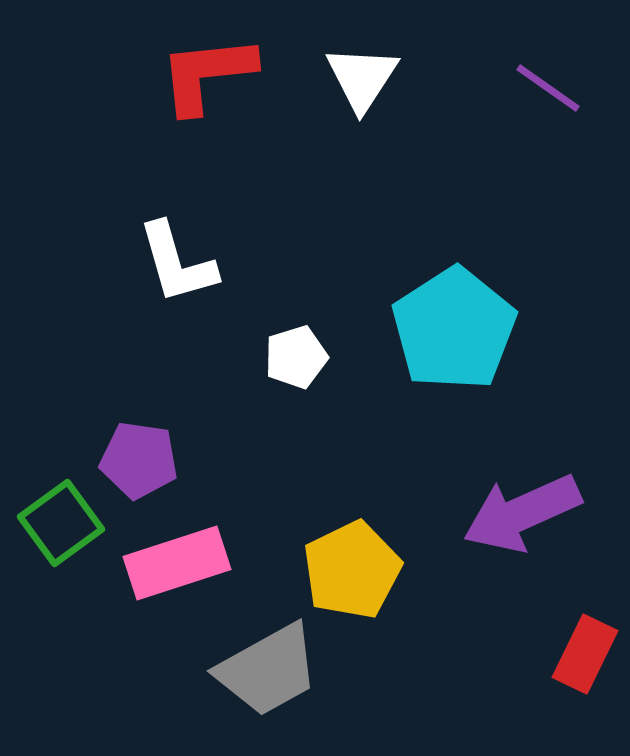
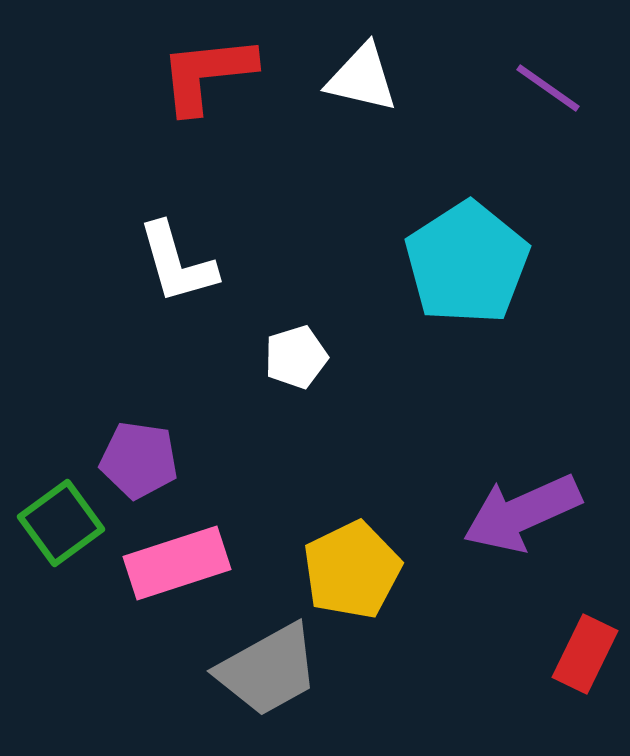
white triangle: rotated 50 degrees counterclockwise
cyan pentagon: moved 13 px right, 66 px up
